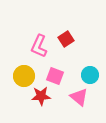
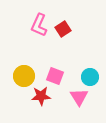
red square: moved 3 px left, 10 px up
pink L-shape: moved 21 px up
cyan circle: moved 2 px down
pink triangle: rotated 18 degrees clockwise
